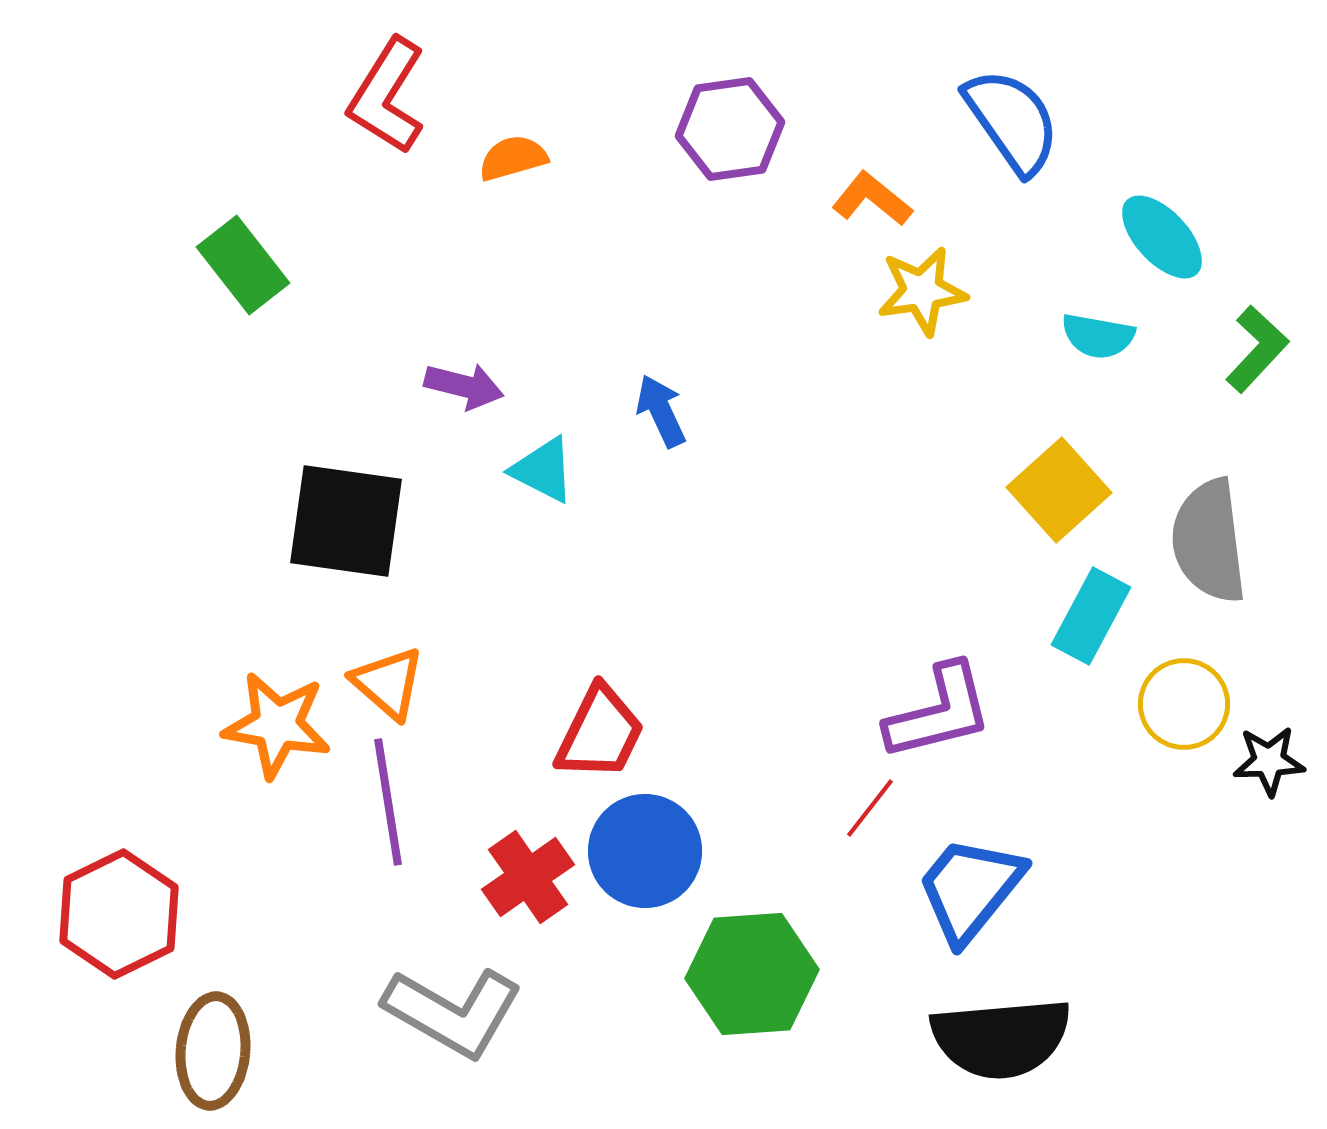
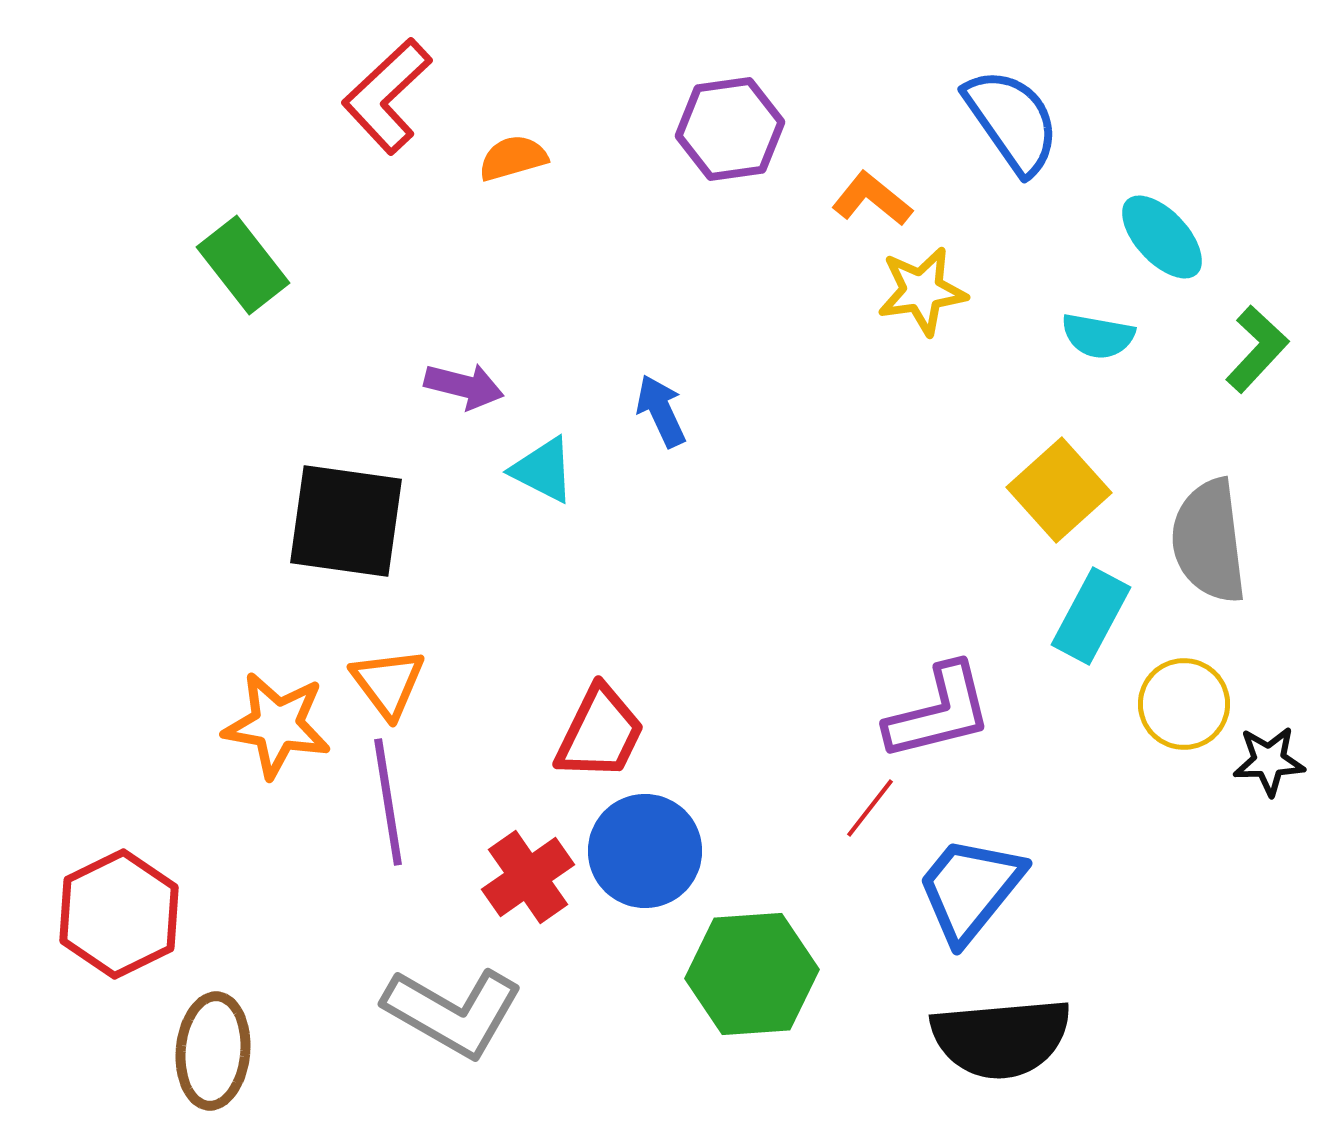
red L-shape: rotated 15 degrees clockwise
orange triangle: rotated 12 degrees clockwise
